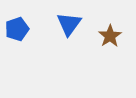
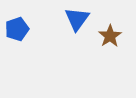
blue triangle: moved 8 px right, 5 px up
